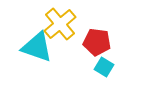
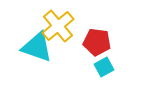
yellow cross: moved 2 px left, 2 px down
cyan square: rotated 30 degrees clockwise
